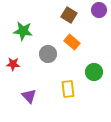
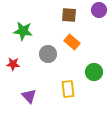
brown square: rotated 28 degrees counterclockwise
